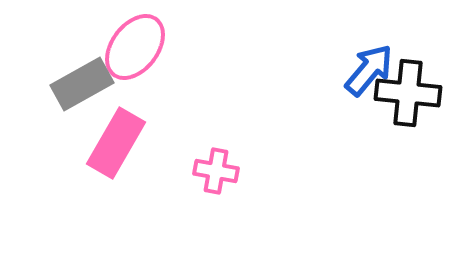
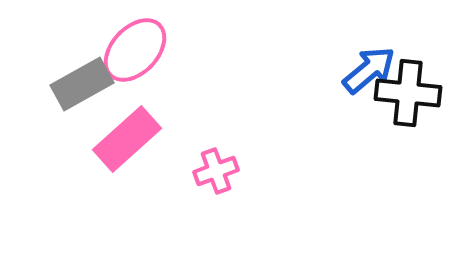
pink ellipse: moved 3 px down; rotated 6 degrees clockwise
blue arrow: rotated 10 degrees clockwise
pink rectangle: moved 11 px right, 4 px up; rotated 18 degrees clockwise
pink cross: rotated 30 degrees counterclockwise
